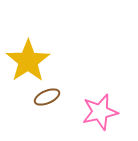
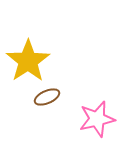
pink star: moved 3 px left, 7 px down
